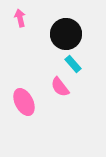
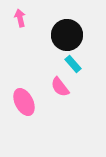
black circle: moved 1 px right, 1 px down
